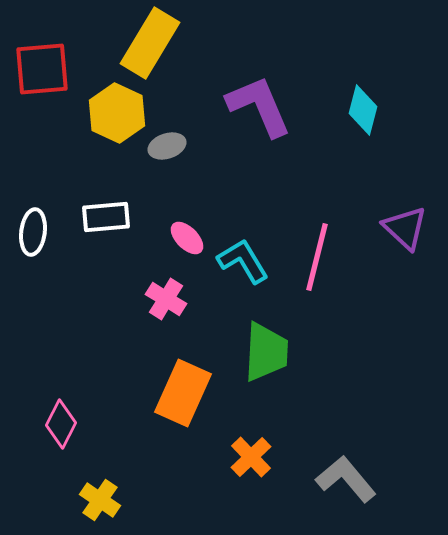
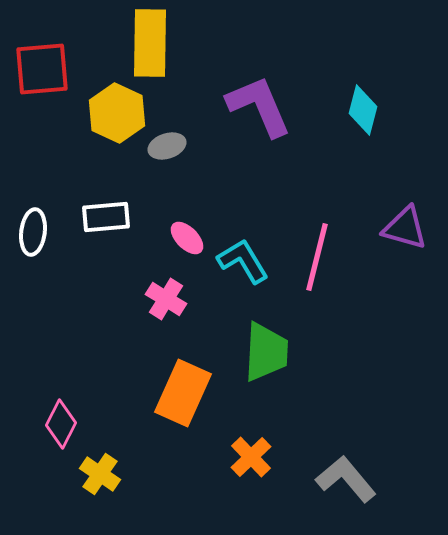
yellow rectangle: rotated 30 degrees counterclockwise
purple triangle: rotated 27 degrees counterclockwise
yellow cross: moved 26 px up
